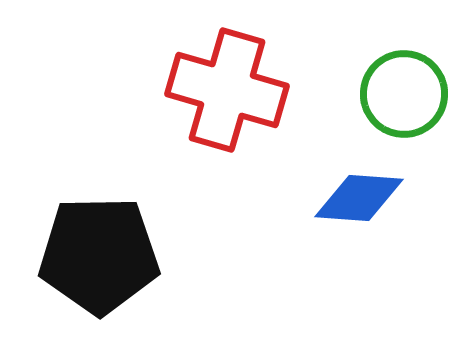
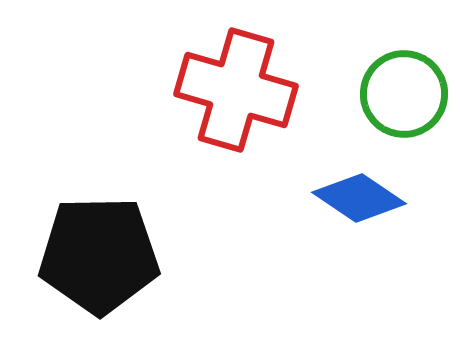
red cross: moved 9 px right
blue diamond: rotated 30 degrees clockwise
